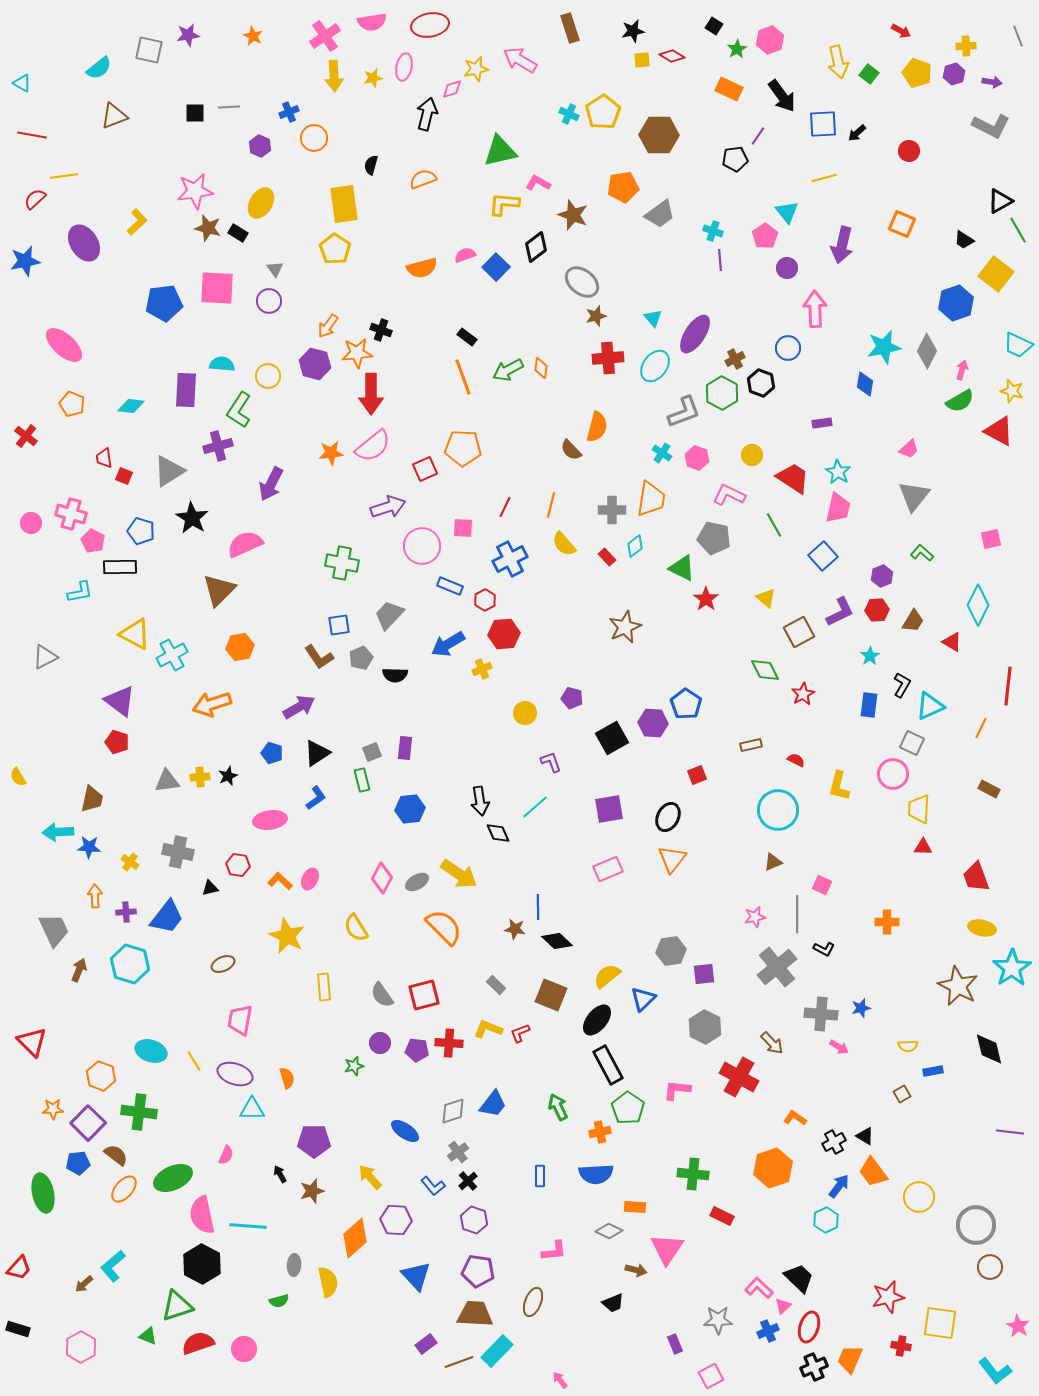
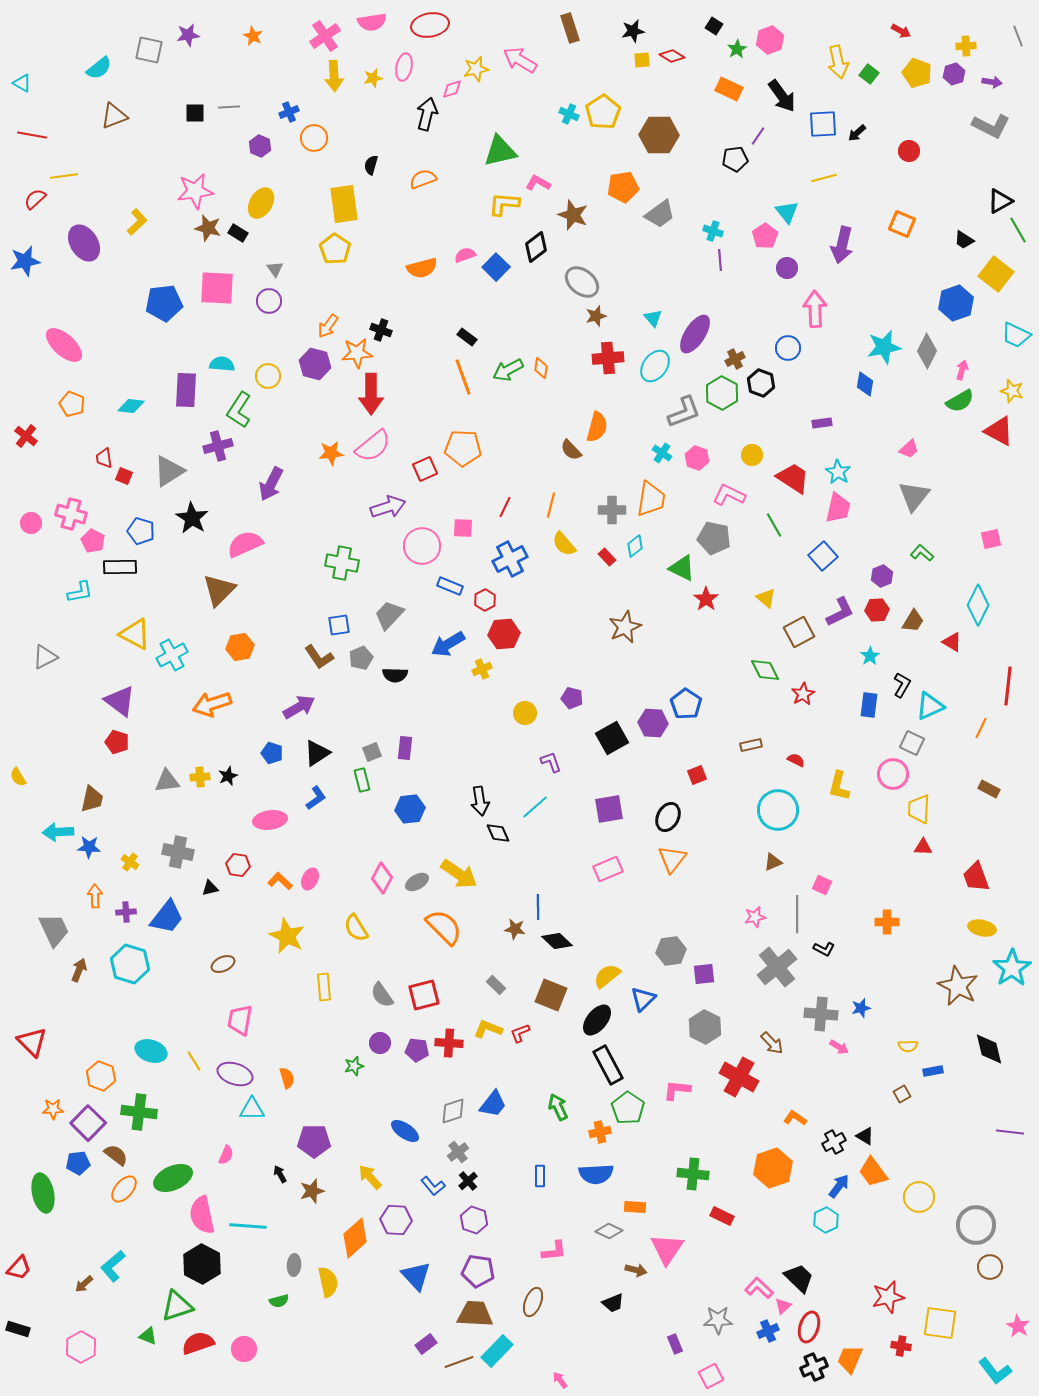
cyan trapezoid at (1018, 345): moved 2 px left, 10 px up
